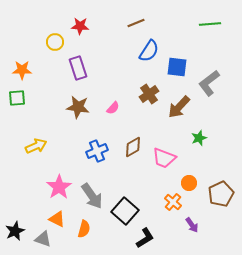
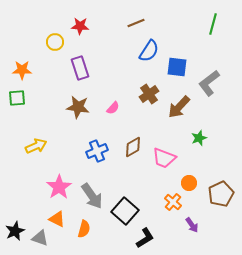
green line: moved 3 px right; rotated 70 degrees counterclockwise
purple rectangle: moved 2 px right
gray triangle: moved 3 px left, 1 px up
